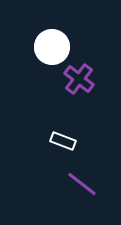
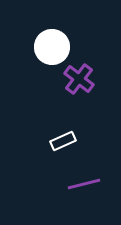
white rectangle: rotated 45 degrees counterclockwise
purple line: moved 2 px right; rotated 52 degrees counterclockwise
